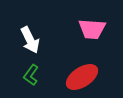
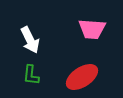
green L-shape: rotated 30 degrees counterclockwise
